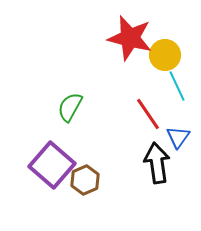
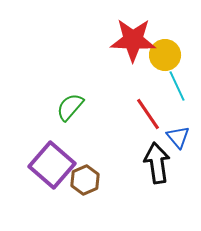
red star: moved 3 px right, 2 px down; rotated 12 degrees counterclockwise
green semicircle: rotated 12 degrees clockwise
blue triangle: rotated 15 degrees counterclockwise
